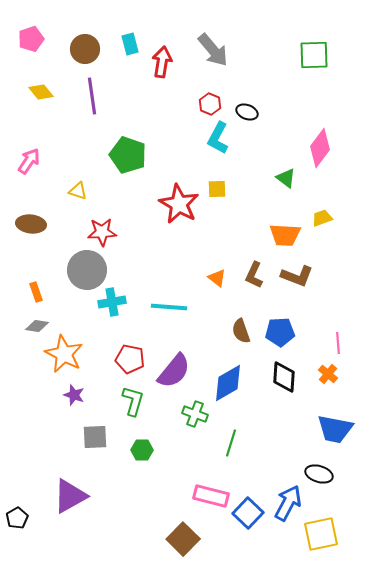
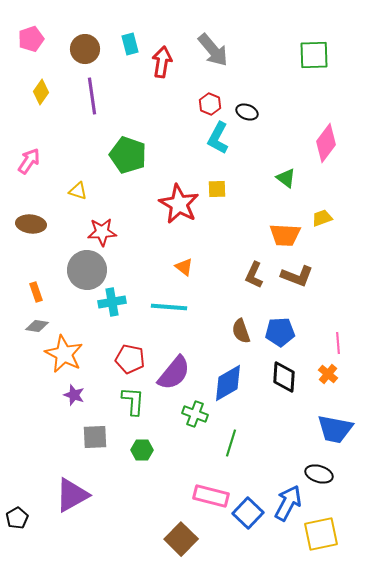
yellow diamond at (41, 92): rotated 75 degrees clockwise
pink diamond at (320, 148): moved 6 px right, 5 px up
orange triangle at (217, 278): moved 33 px left, 11 px up
purple semicircle at (174, 371): moved 2 px down
green L-shape at (133, 401): rotated 12 degrees counterclockwise
purple triangle at (70, 496): moved 2 px right, 1 px up
brown square at (183, 539): moved 2 px left
